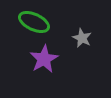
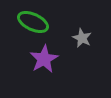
green ellipse: moved 1 px left
